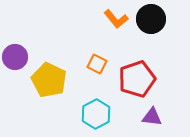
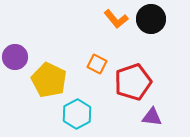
red pentagon: moved 4 px left, 3 px down
cyan hexagon: moved 19 px left
